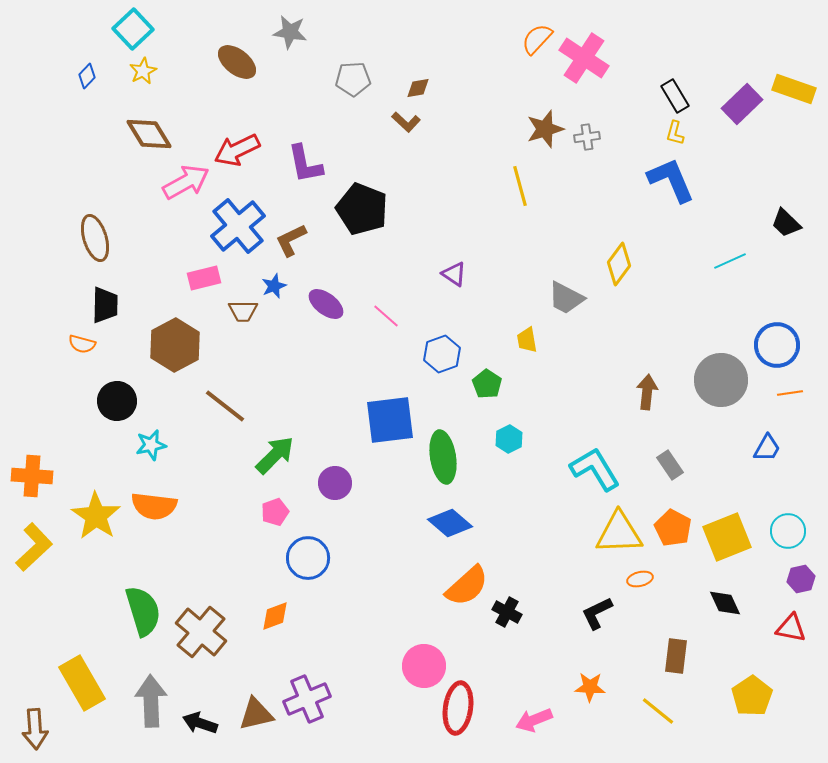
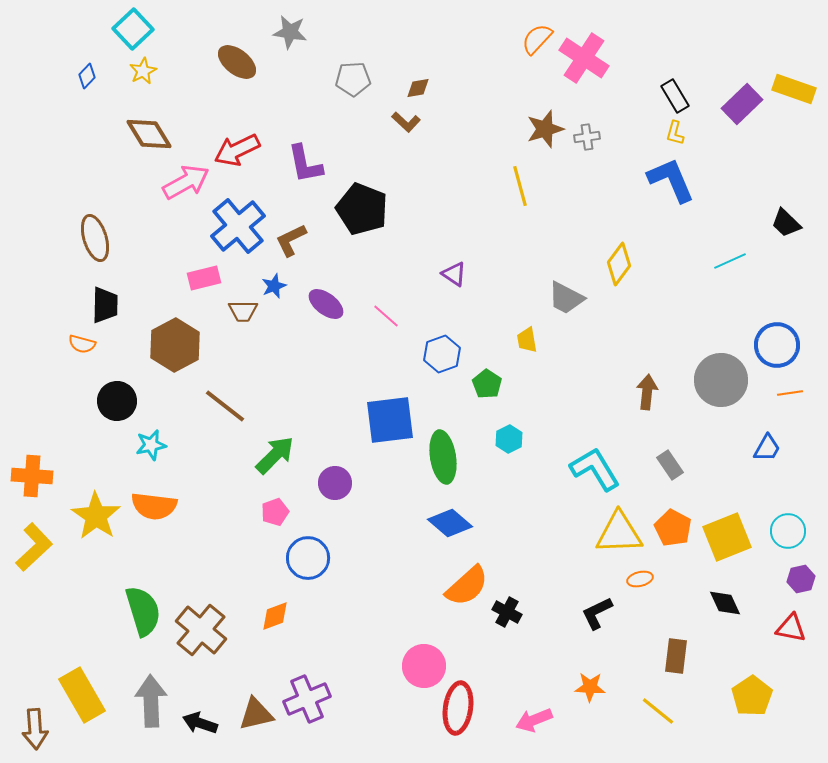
brown cross at (201, 632): moved 2 px up
yellow rectangle at (82, 683): moved 12 px down
